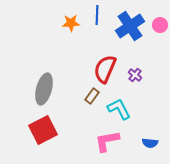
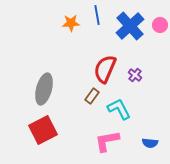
blue line: rotated 12 degrees counterclockwise
blue cross: rotated 8 degrees counterclockwise
